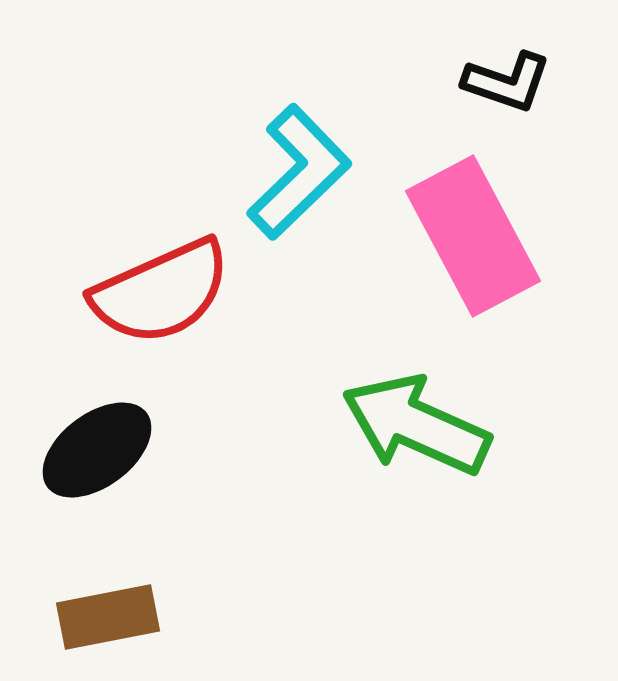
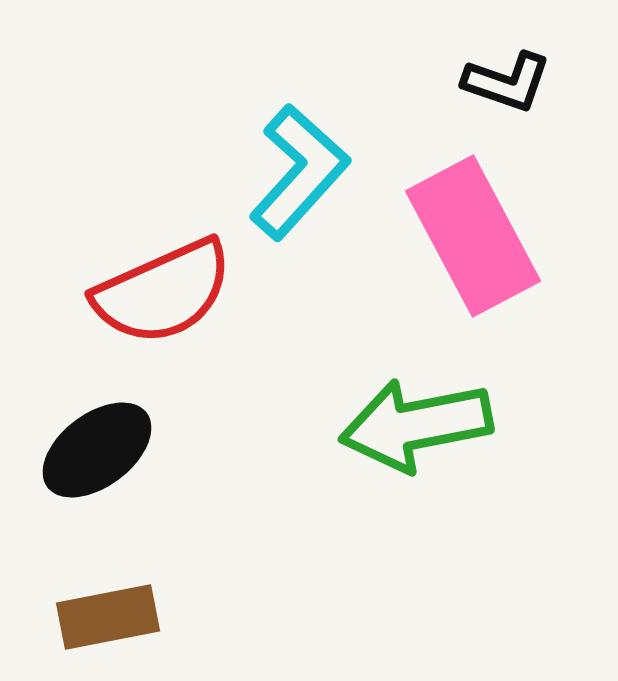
cyan L-shape: rotated 4 degrees counterclockwise
red semicircle: moved 2 px right
green arrow: rotated 35 degrees counterclockwise
